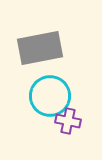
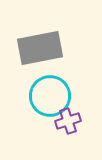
purple cross: rotated 30 degrees counterclockwise
